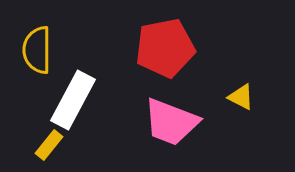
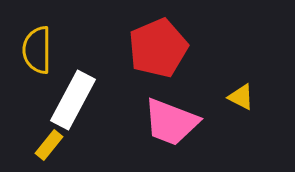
red pentagon: moved 7 px left; rotated 12 degrees counterclockwise
